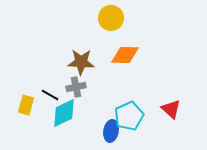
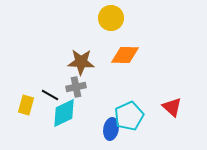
red triangle: moved 1 px right, 2 px up
blue ellipse: moved 2 px up
